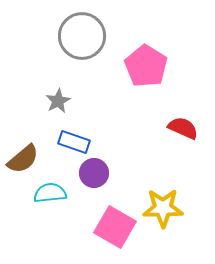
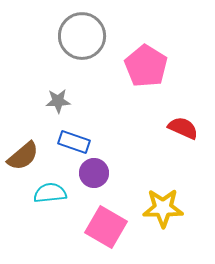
gray star: rotated 25 degrees clockwise
brown semicircle: moved 3 px up
pink square: moved 9 px left
